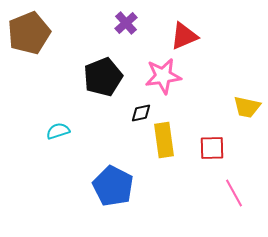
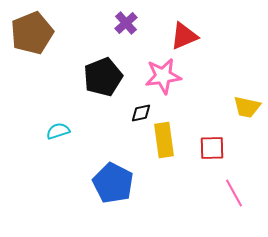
brown pentagon: moved 3 px right
blue pentagon: moved 3 px up
